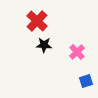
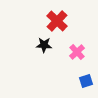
red cross: moved 20 px right
